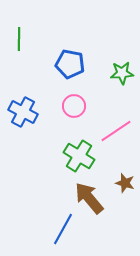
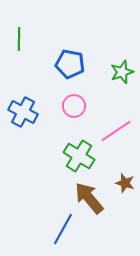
green star: moved 1 px up; rotated 15 degrees counterclockwise
